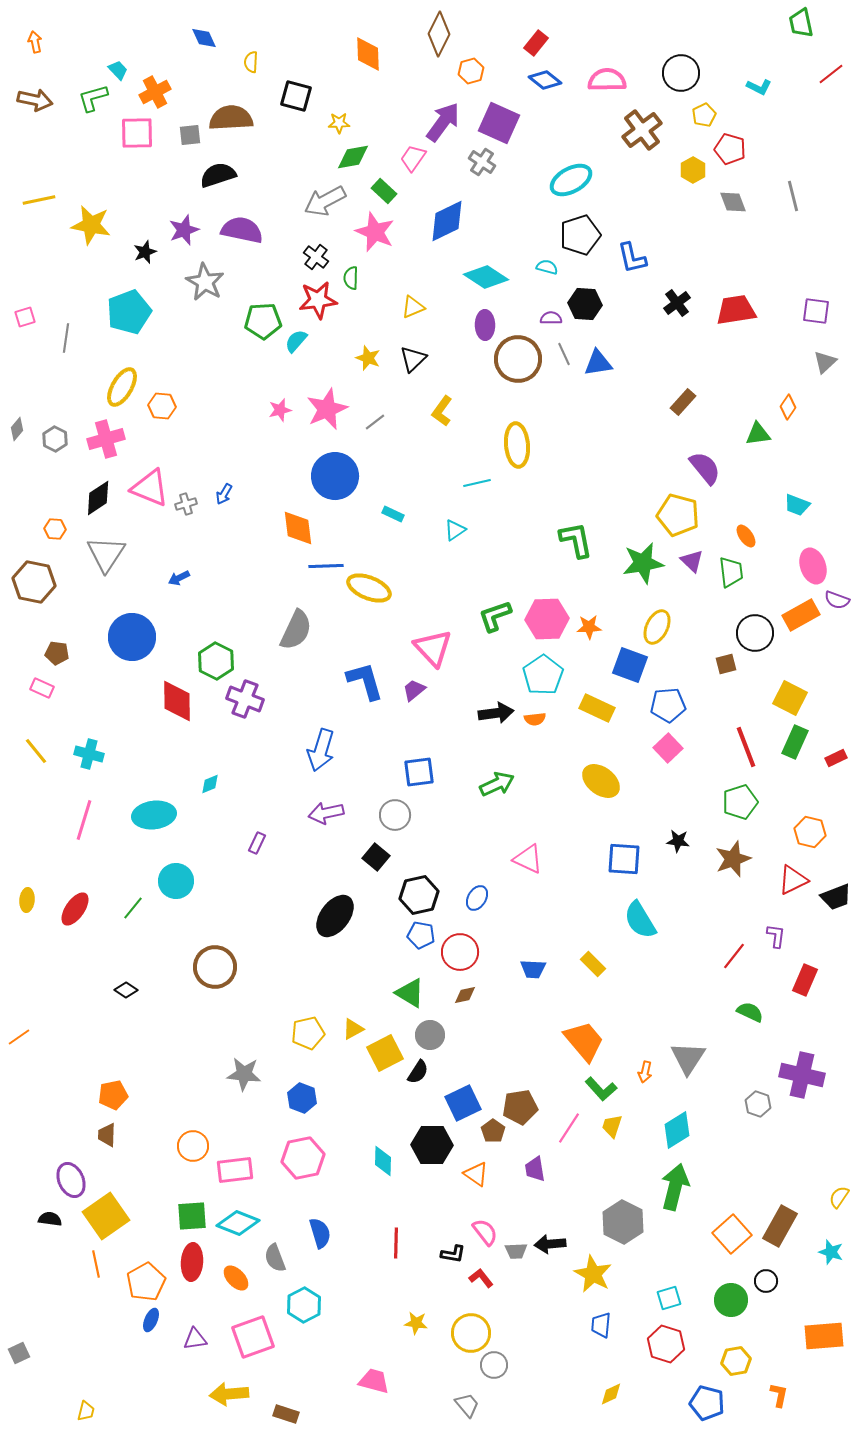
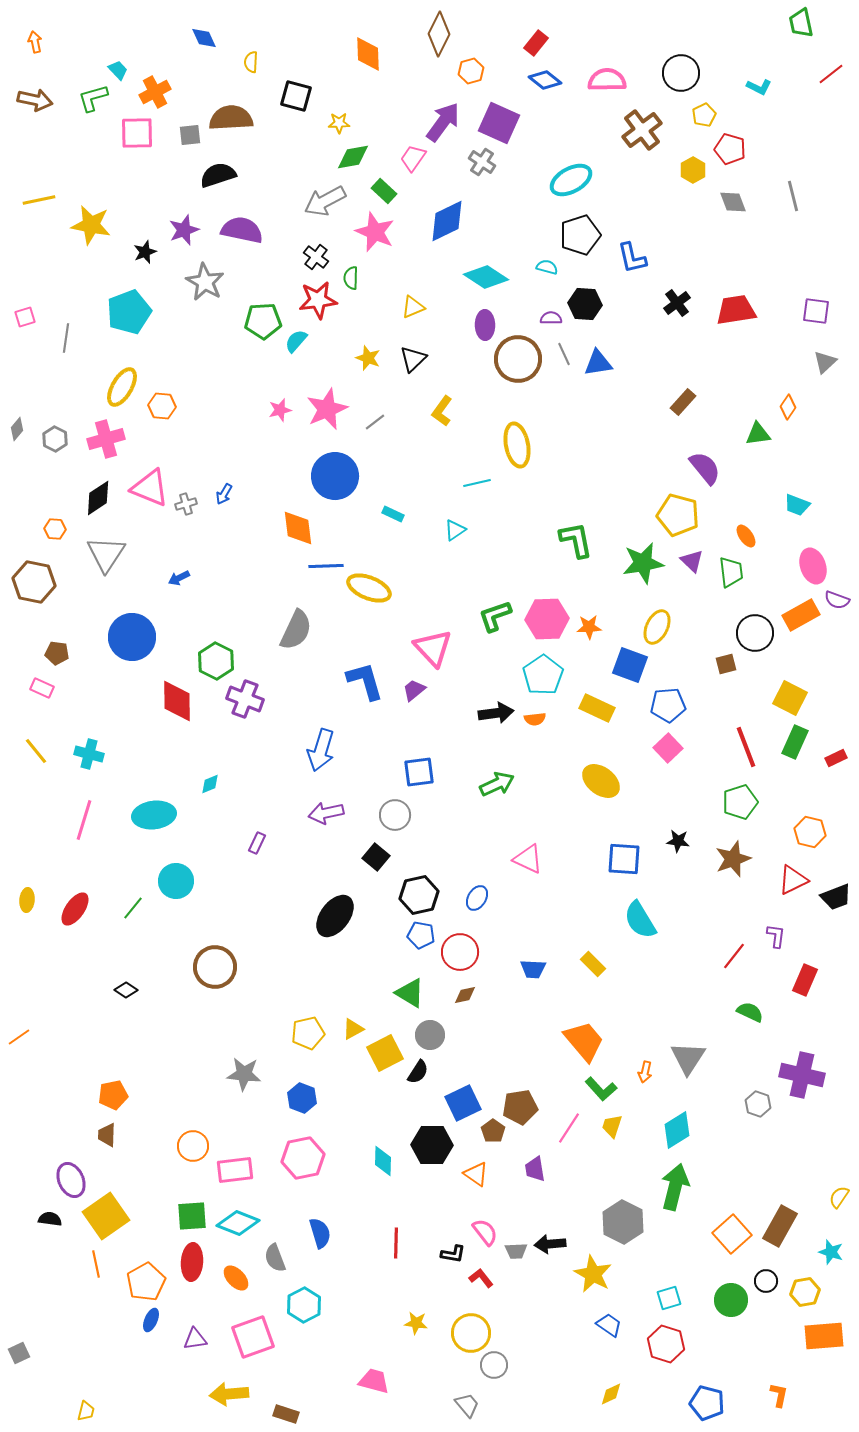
yellow ellipse at (517, 445): rotated 6 degrees counterclockwise
blue trapezoid at (601, 1325): moved 8 px right; rotated 120 degrees clockwise
yellow hexagon at (736, 1361): moved 69 px right, 69 px up
